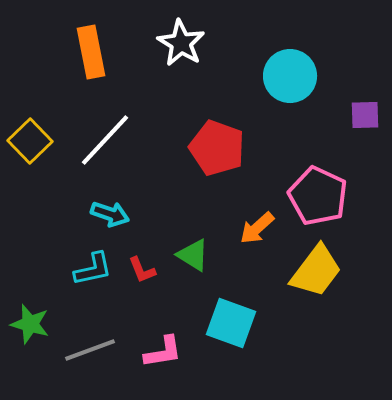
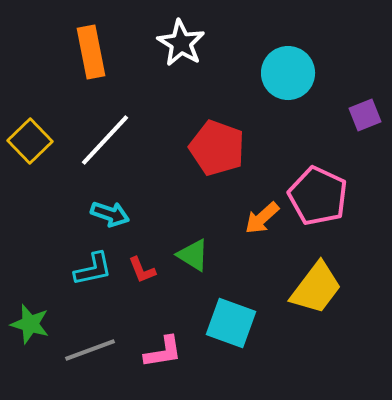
cyan circle: moved 2 px left, 3 px up
purple square: rotated 20 degrees counterclockwise
orange arrow: moved 5 px right, 10 px up
yellow trapezoid: moved 17 px down
